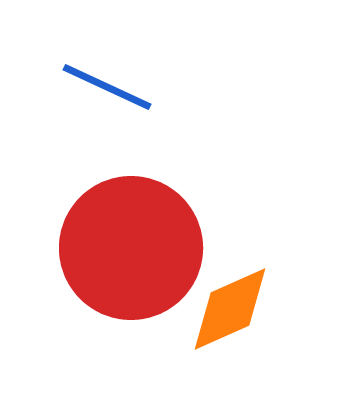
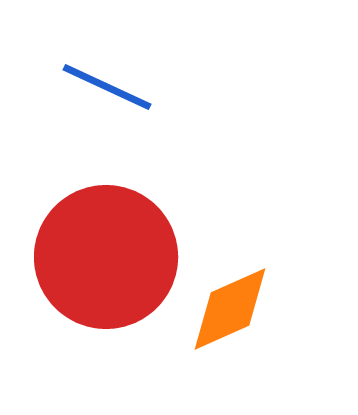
red circle: moved 25 px left, 9 px down
